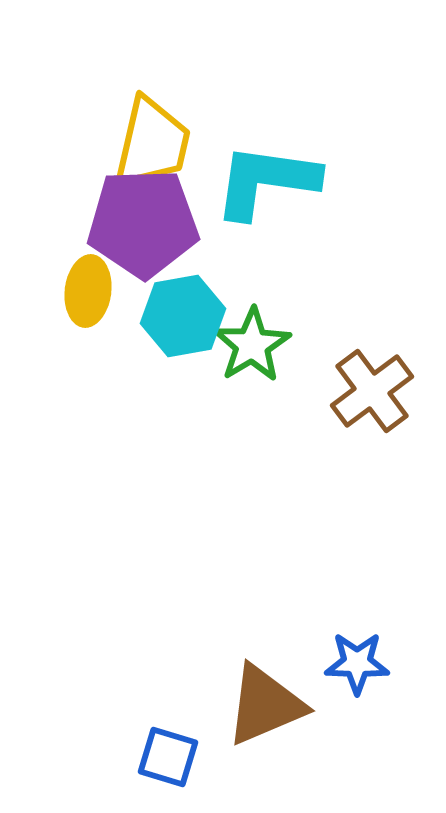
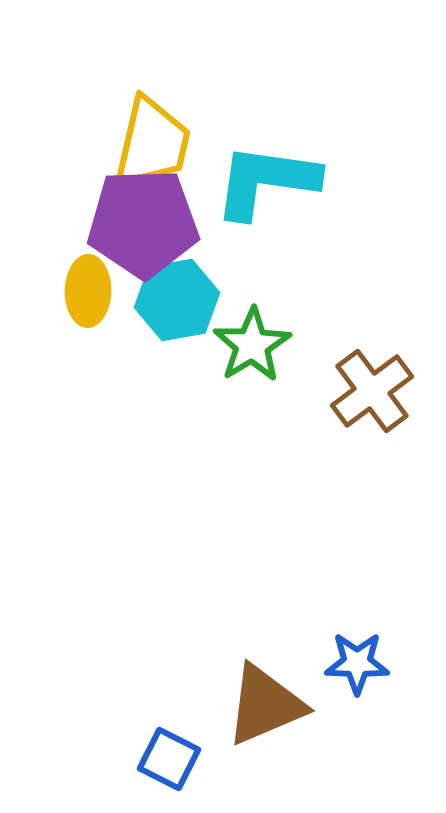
yellow ellipse: rotated 6 degrees counterclockwise
cyan hexagon: moved 6 px left, 16 px up
blue square: moved 1 px right, 2 px down; rotated 10 degrees clockwise
